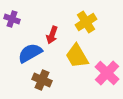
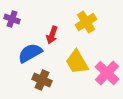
yellow trapezoid: moved 6 px down
